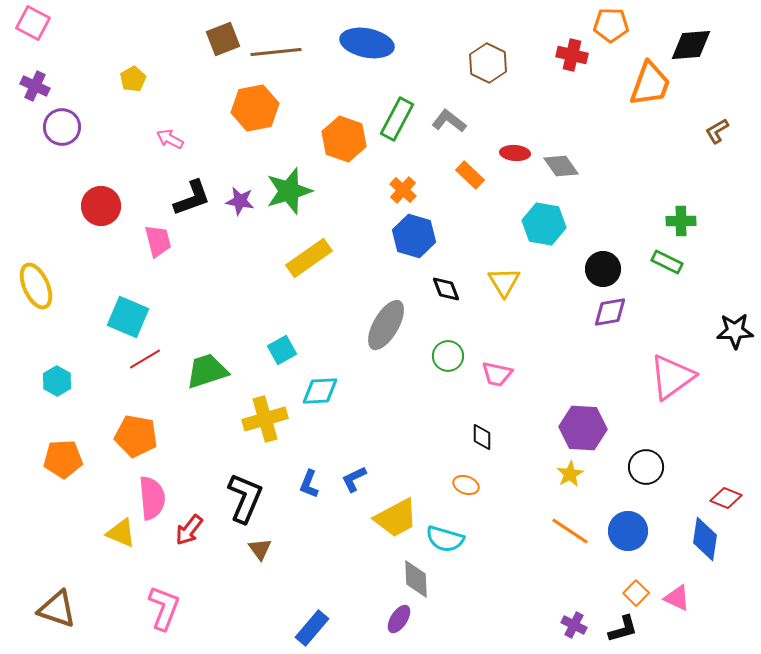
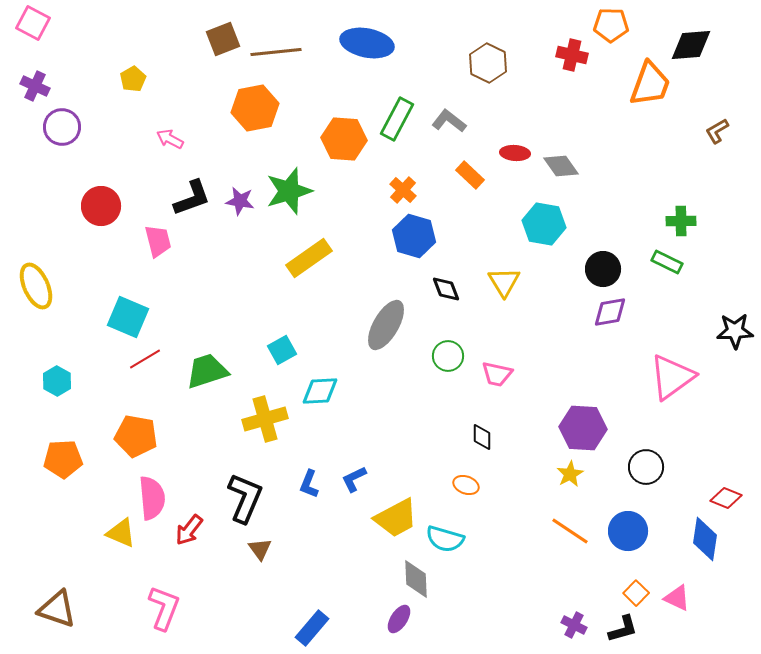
orange hexagon at (344, 139): rotated 15 degrees counterclockwise
